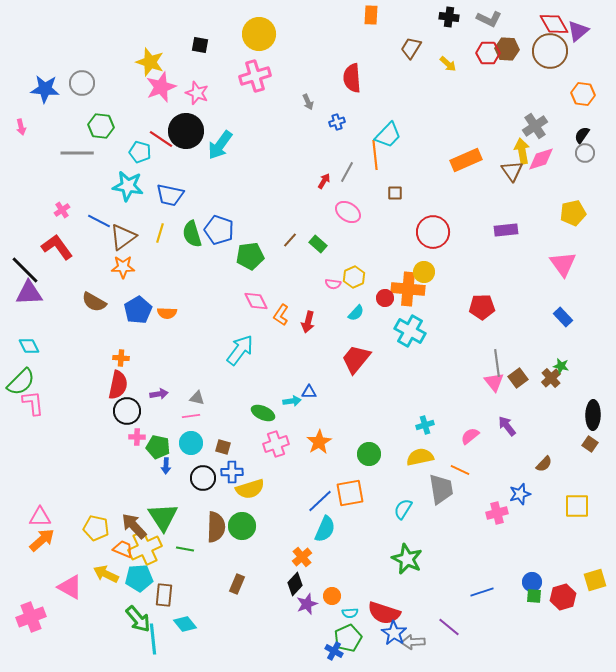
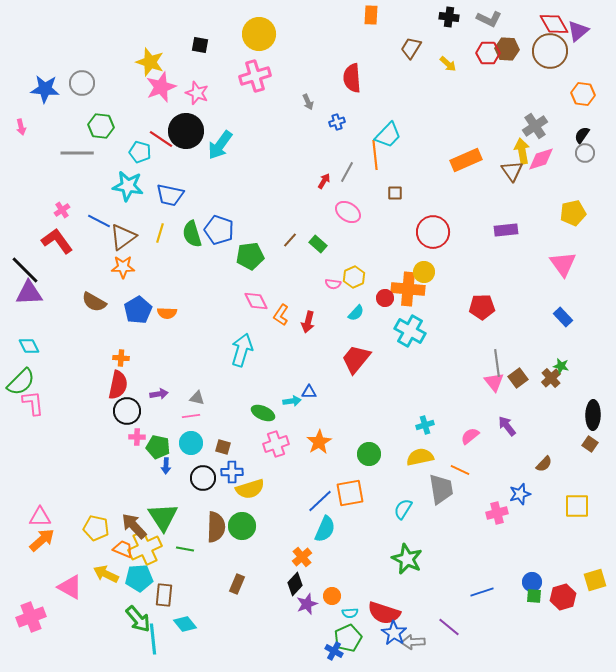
red L-shape at (57, 247): moved 6 px up
cyan arrow at (240, 350): moved 2 px right; rotated 20 degrees counterclockwise
